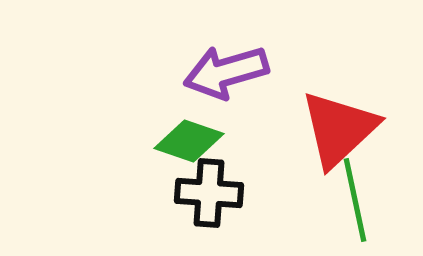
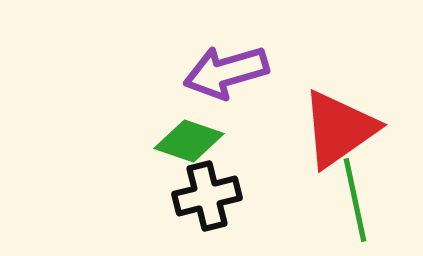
red triangle: rotated 8 degrees clockwise
black cross: moved 2 px left, 3 px down; rotated 18 degrees counterclockwise
